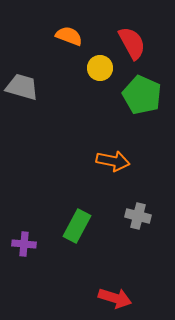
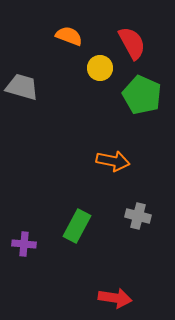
red arrow: rotated 8 degrees counterclockwise
